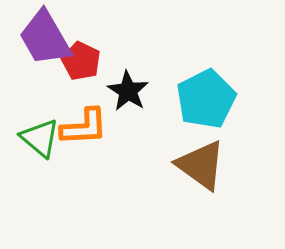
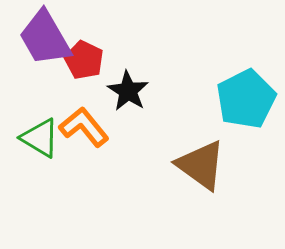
red pentagon: moved 3 px right, 1 px up
cyan pentagon: moved 40 px right
orange L-shape: rotated 126 degrees counterclockwise
green triangle: rotated 9 degrees counterclockwise
